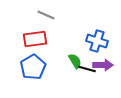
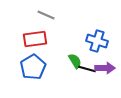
purple arrow: moved 2 px right, 3 px down
